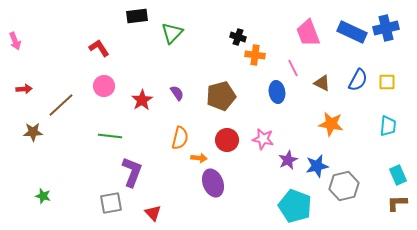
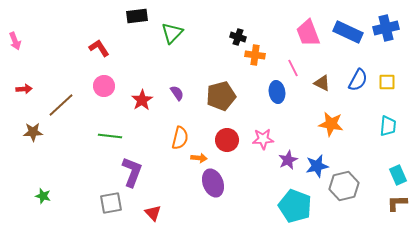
blue rectangle: moved 4 px left
pink star: rotated 15 degrees counterclockwise
